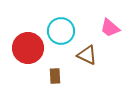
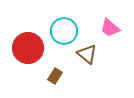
cyan circle: moved 3 px right
brown triangle: moved 1 px up; rotated 15 degrees clockwise
brown rectangle: rotated 35 degrees clockwise
